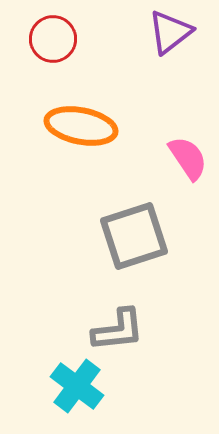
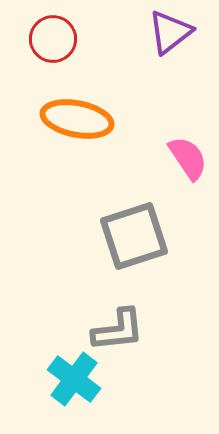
orange ellipse: moved 4 px left, 7 px up
cyan cross: moved 3 px left, 7 px up
